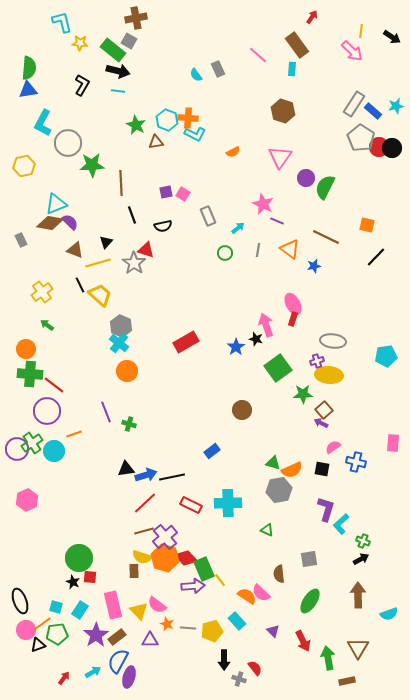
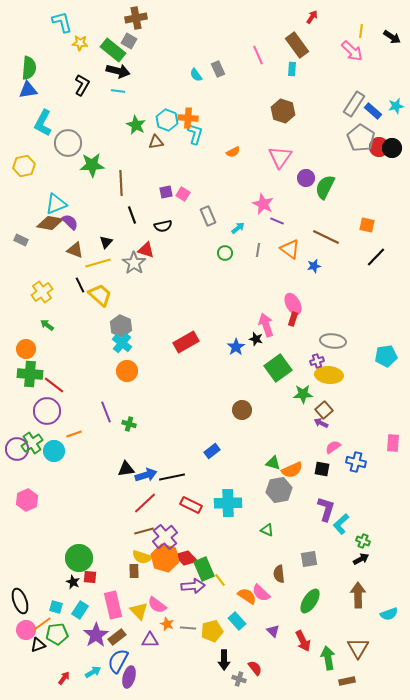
pink line at (258, 55): rotated 24 degrees clockwise
cyan L-shape at (195, 134): rotated 100 degrees counterclockwise
gray rectangle at (21, 240): rotated 40 degrees counterclockwise
cyan cross at (119, 343): moved 3 px right
